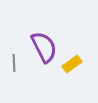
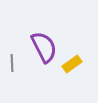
gray line: moved 2 px left
